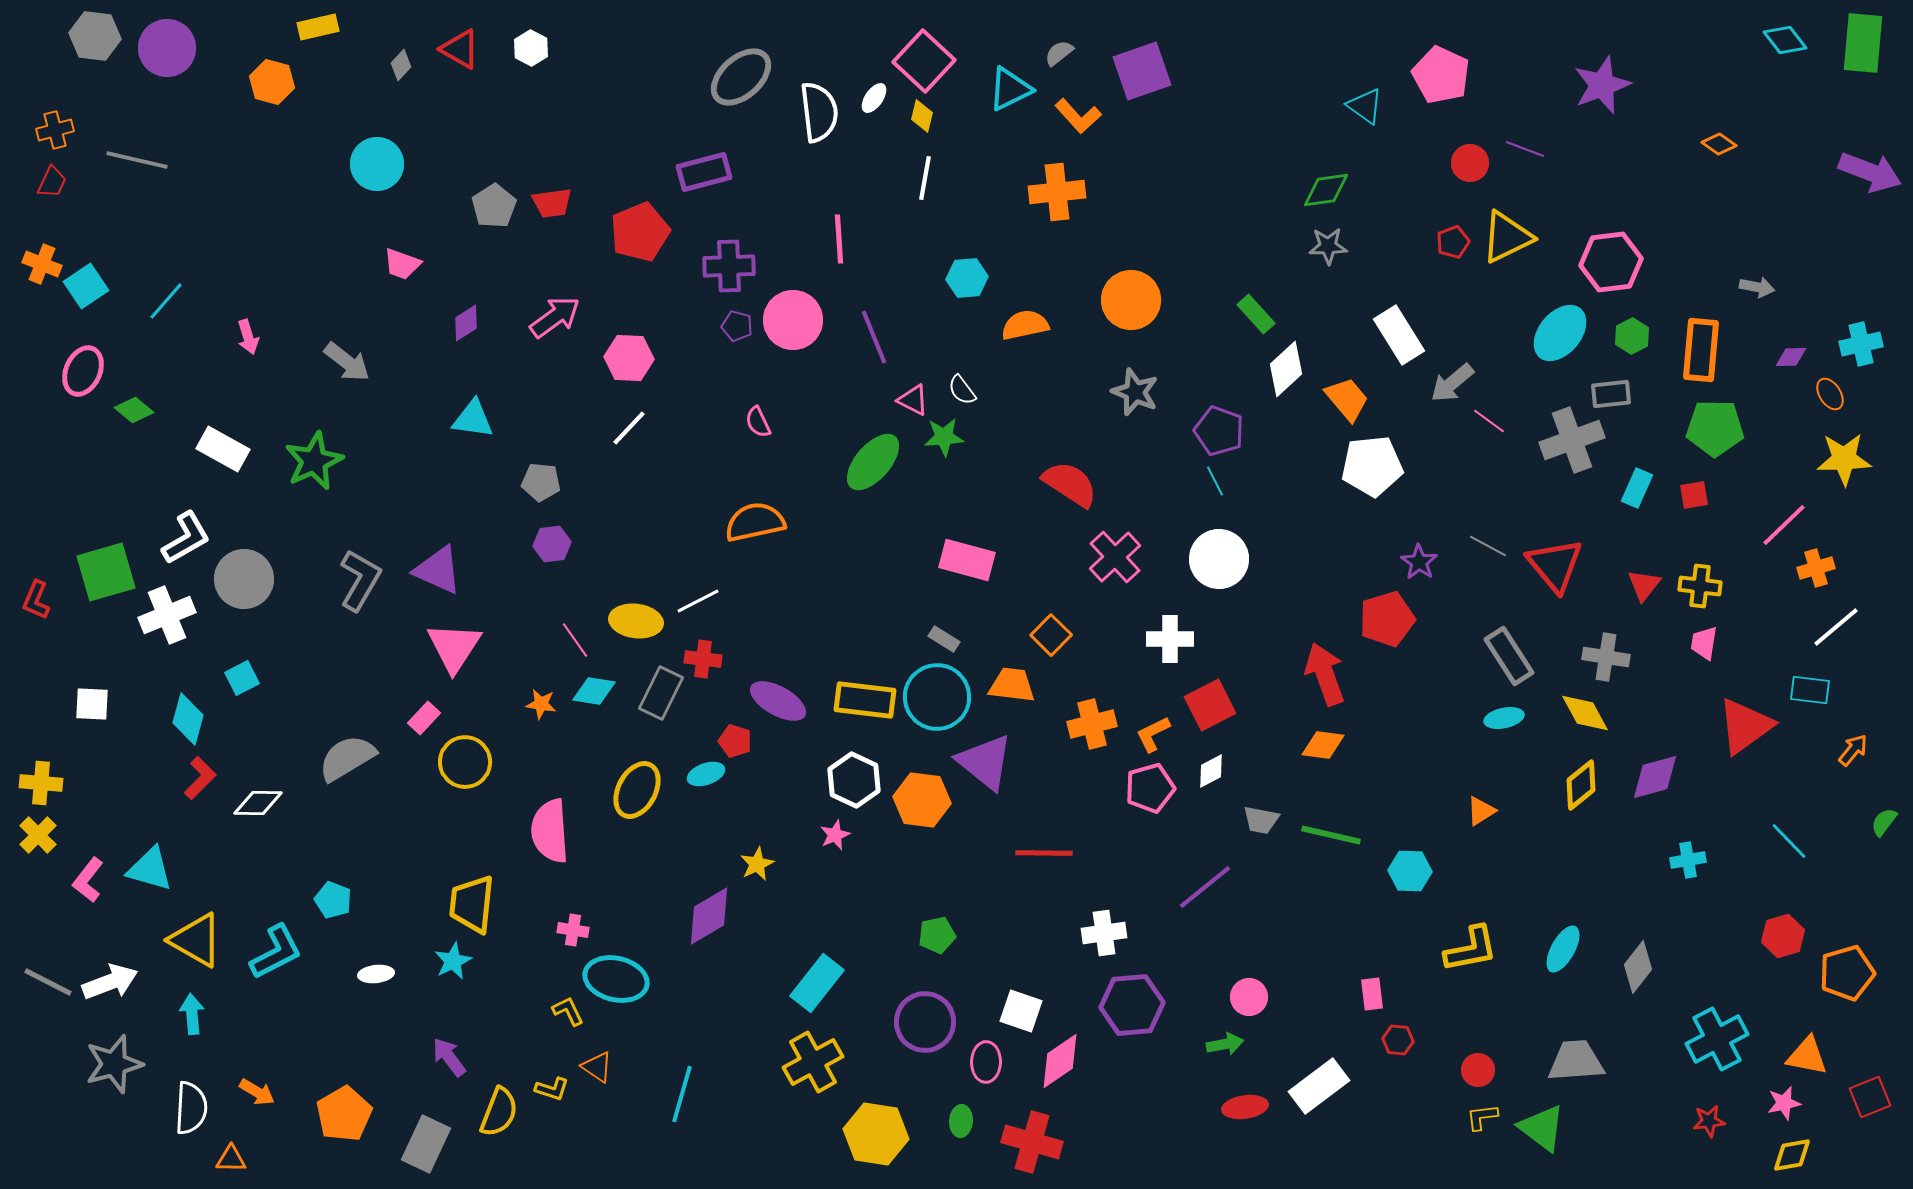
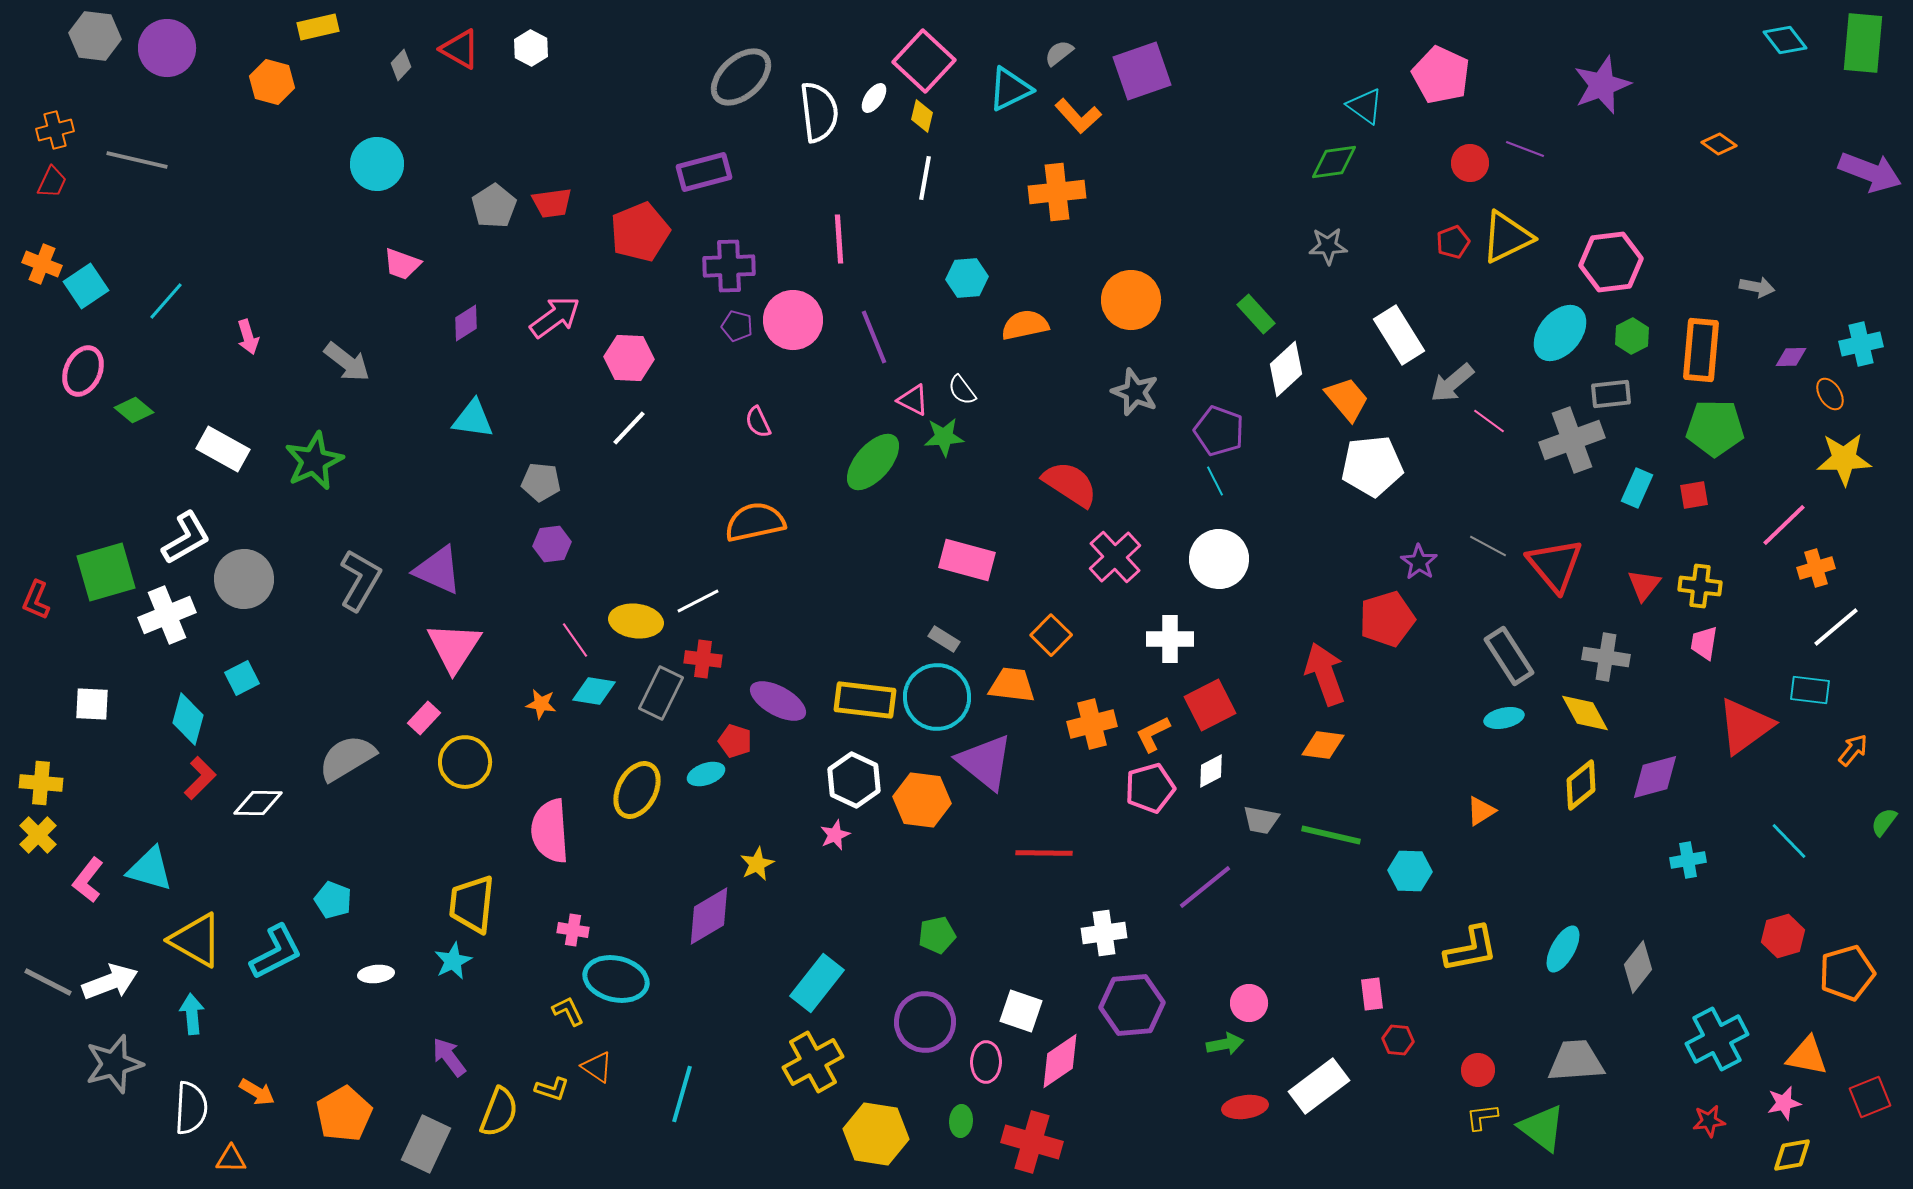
green diamond at (1326, 190): moved 8 px right, 28 px up
pink circle at (1249, 997): moved 6 px down
